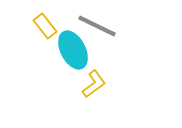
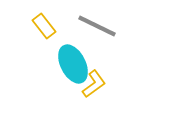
yellow rectangle: moved 1 px left
cyan ellipse: moved 14 px down
